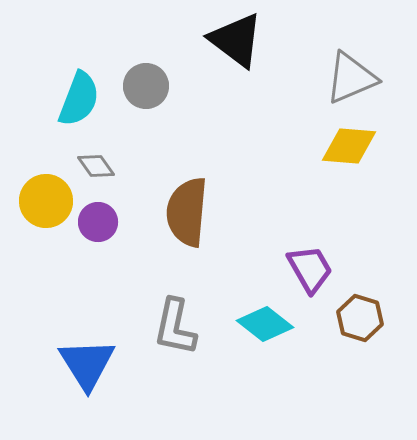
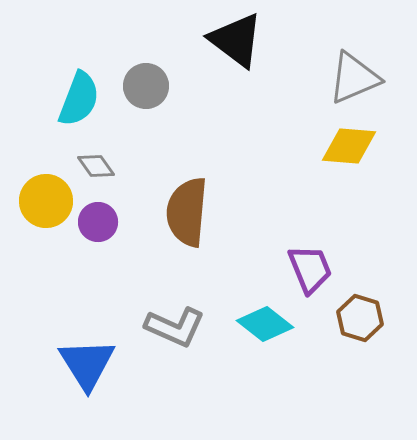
gray triangle: moved 3 px right
purple trapezoid: rotated 8 degrees clockwise
gray L-shape: rotated 78 degrees counterclockwise
